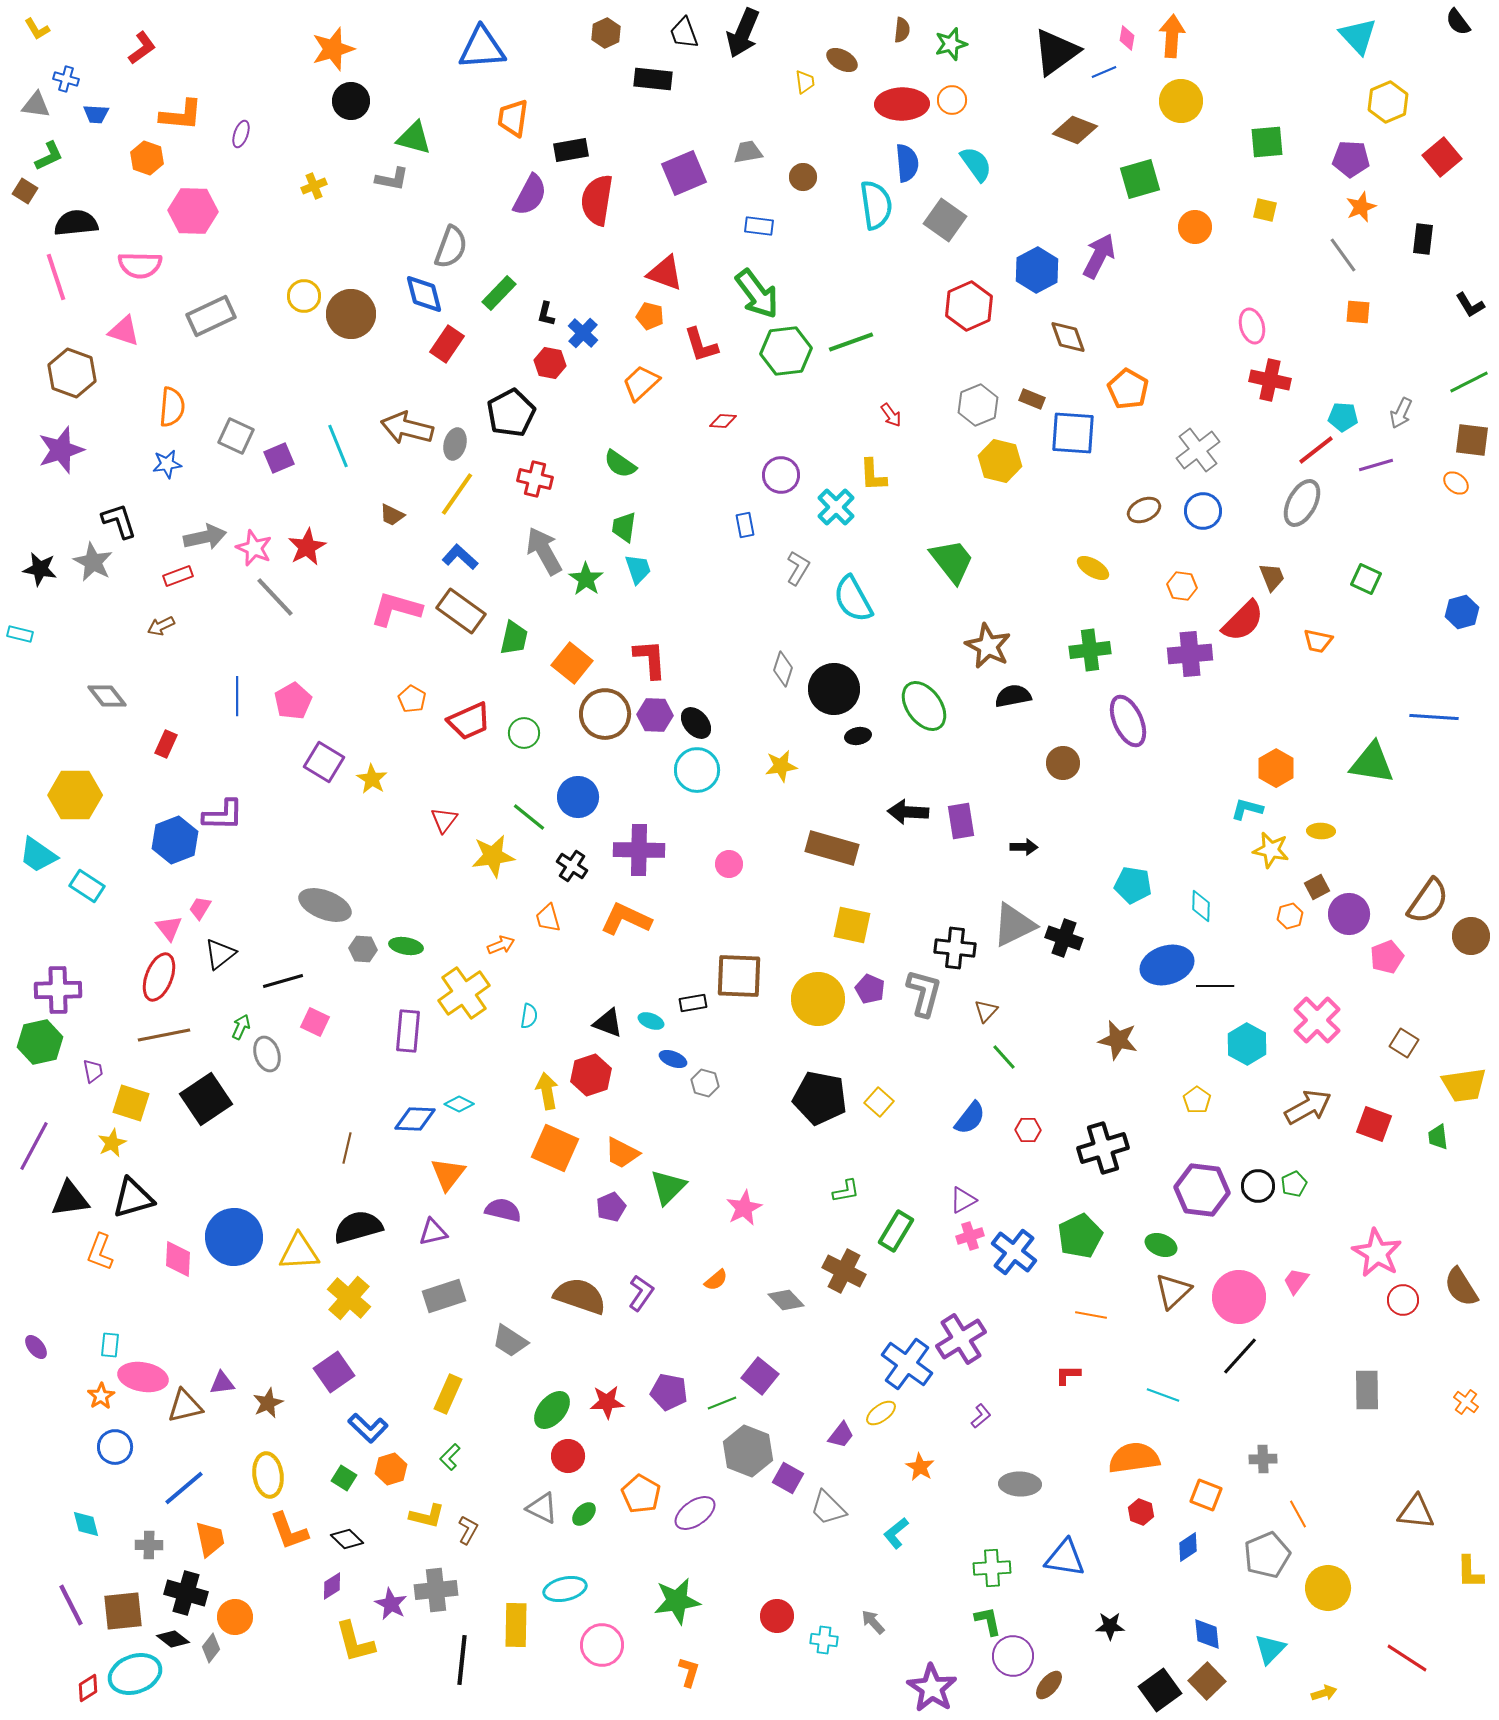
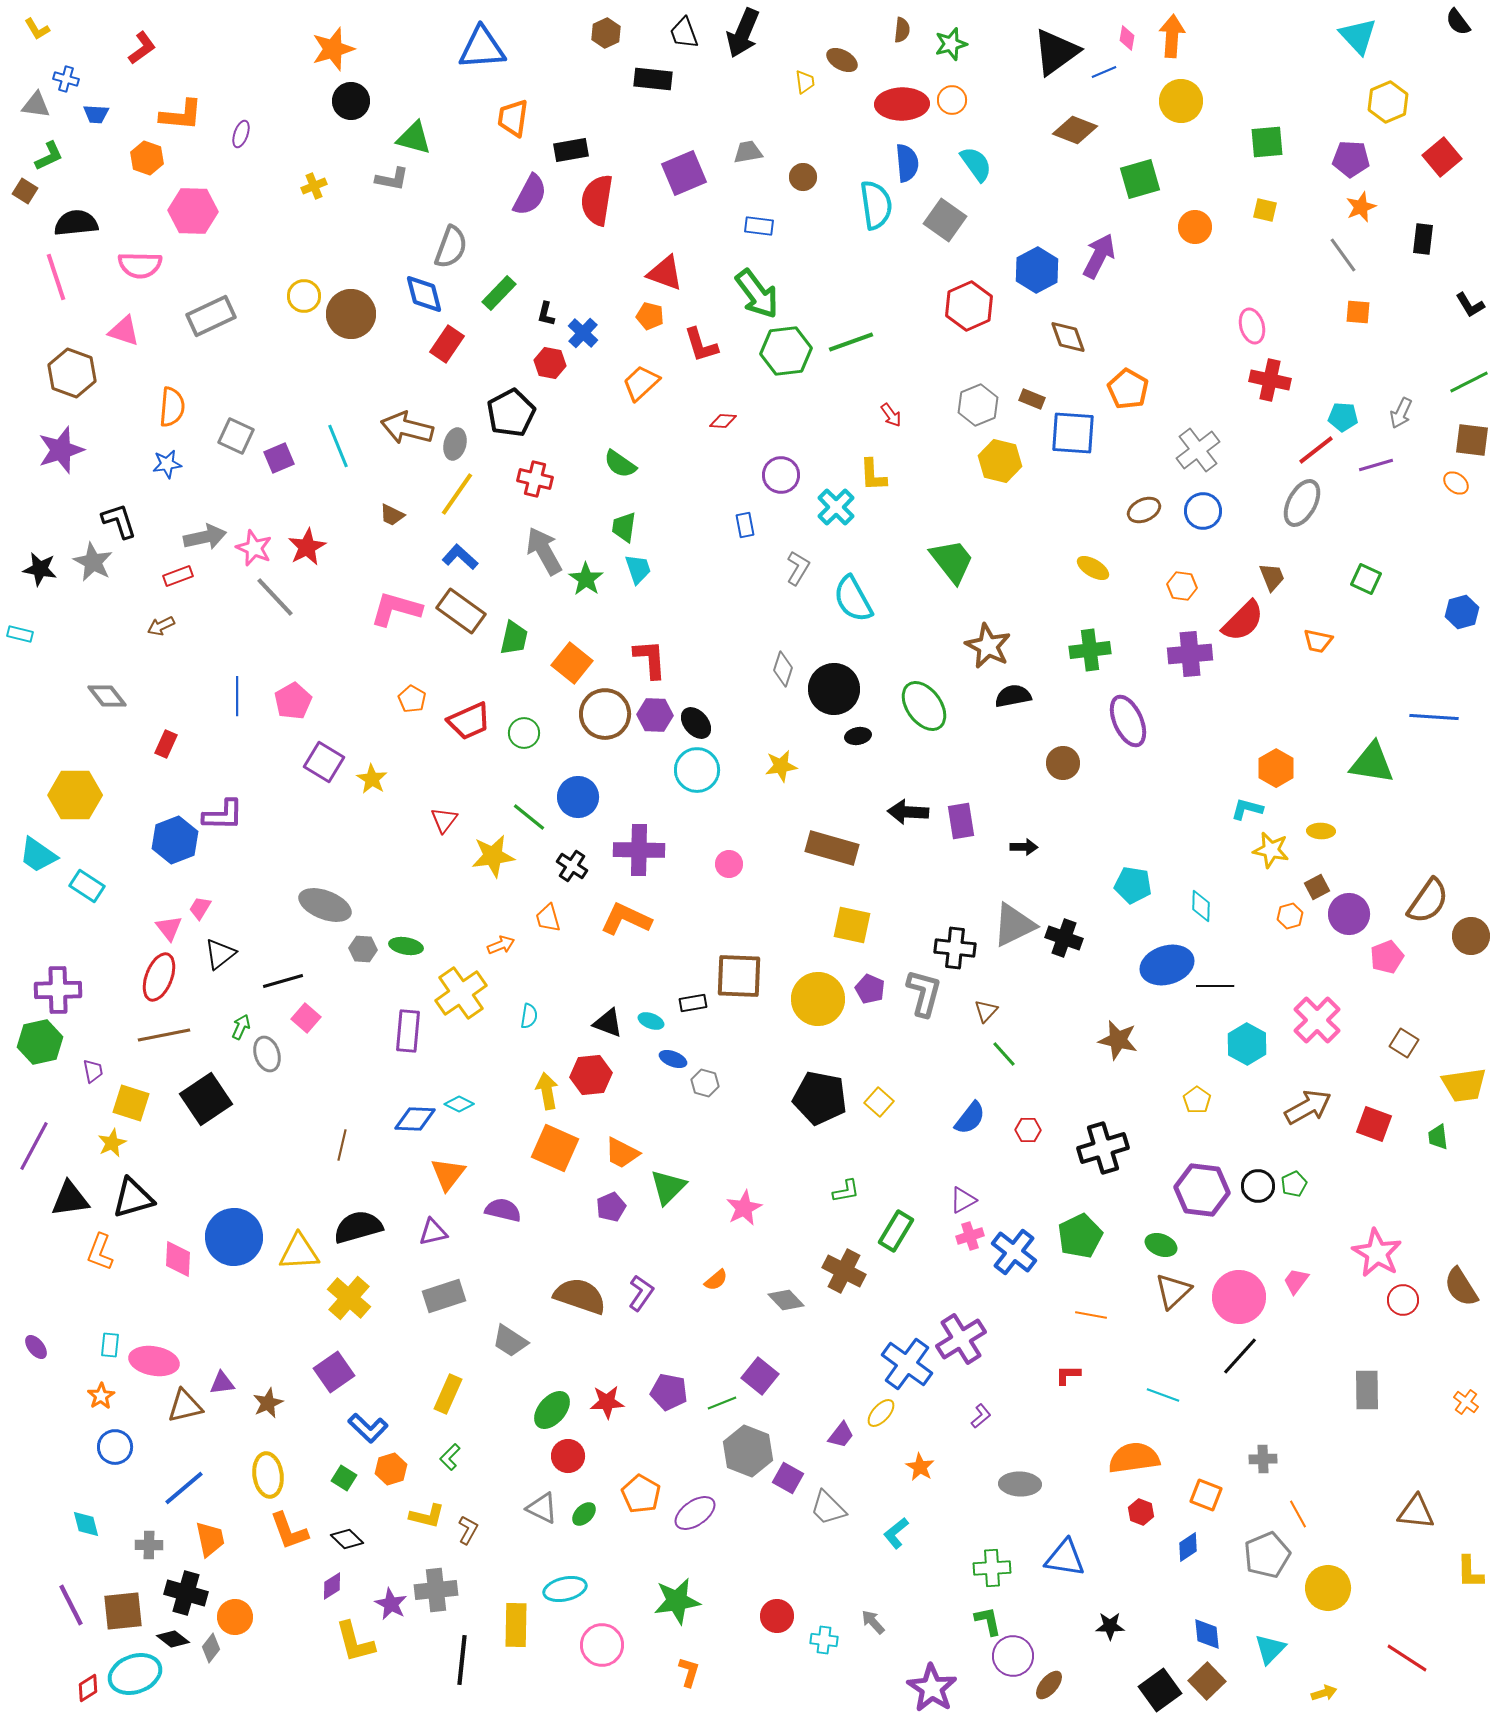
yellow cross at (464, 993): moved 3 px left
pink square at (315, 1022): moved 9 px left, 4 px up; rotated 16 degrees clockwise
green line at (1004, 1057): moved 3 px up
red hexagon at (591, 1075): rotated 12 degrees clockwise
brown line at (347, 1148): moved 5 px left, 3 px up
pink ellipse at (143, 1377): moved 11 px right, 16 px up
yellow ellipse at (881, 1413): rotated 12 degrees counterclockwise
